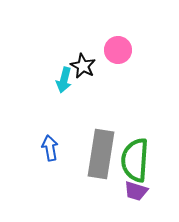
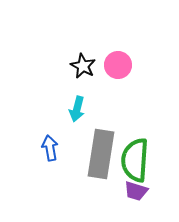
pink circle: moved 15 px down
cyan arrow: moved 13 px right, 29 px down
